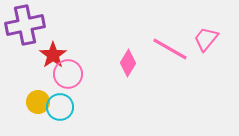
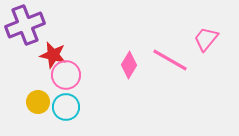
purple cross: rotated 9 degrees counterclockwise
pink line: moved 11 px down
red star: rotated 24 degrees counterclockwise
pink diamond: moved 1 px right, 2 px down
pink circle: moved 2 px left, 1 px down
cyan circle: moved 6 px right
